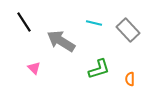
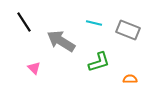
gray rectangle: rotated 25 degrees counterclockwise
green L-shape: moved 7 px up
orange semicircle: rotated 88 degrees clockwise
